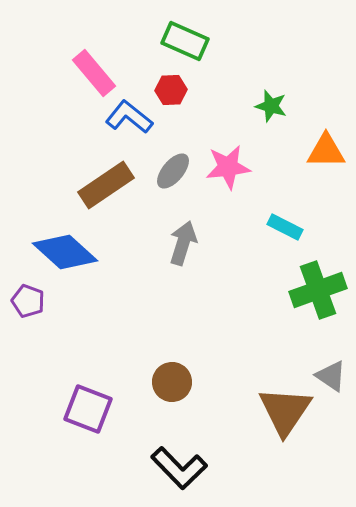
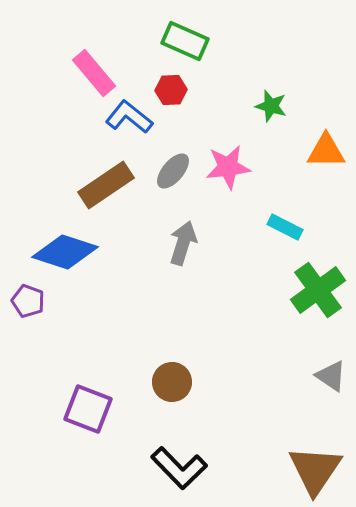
blue diamond: rotated 24 degrees counterclockwise
green cross: rotated 16 degrees counterclockwise
brown triangle: moved 30 px right, 59 px down
